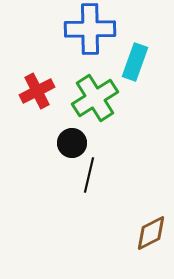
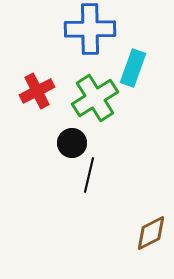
cyan rectangle: moved 2 px left, 6 px down
